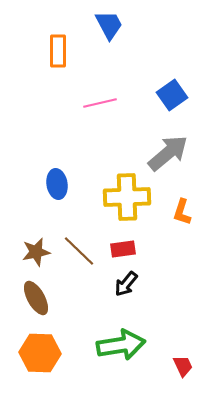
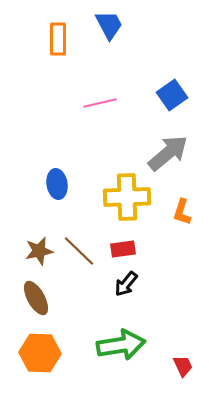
orange rectangle: moved 12 px up
brown star: moved 3 px right, 1 px up
